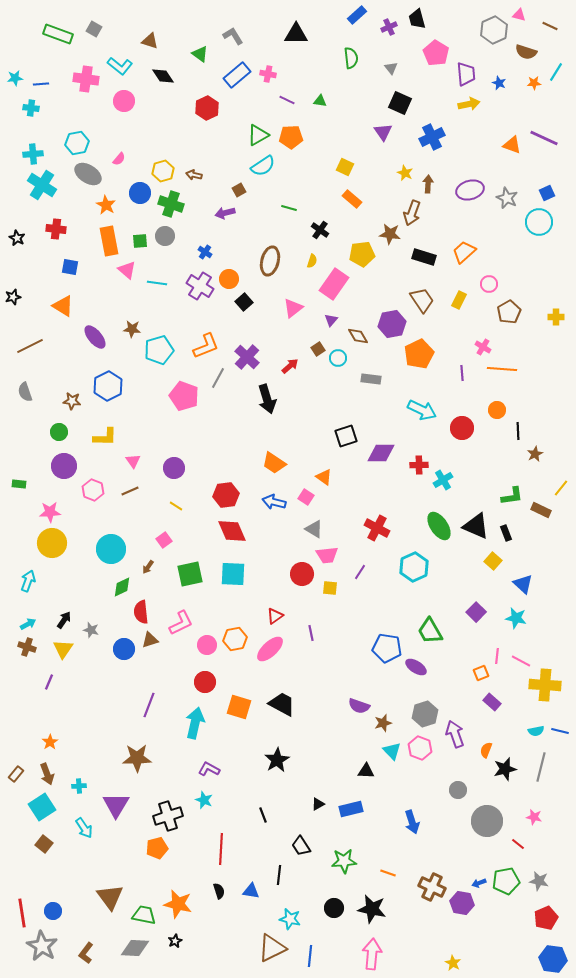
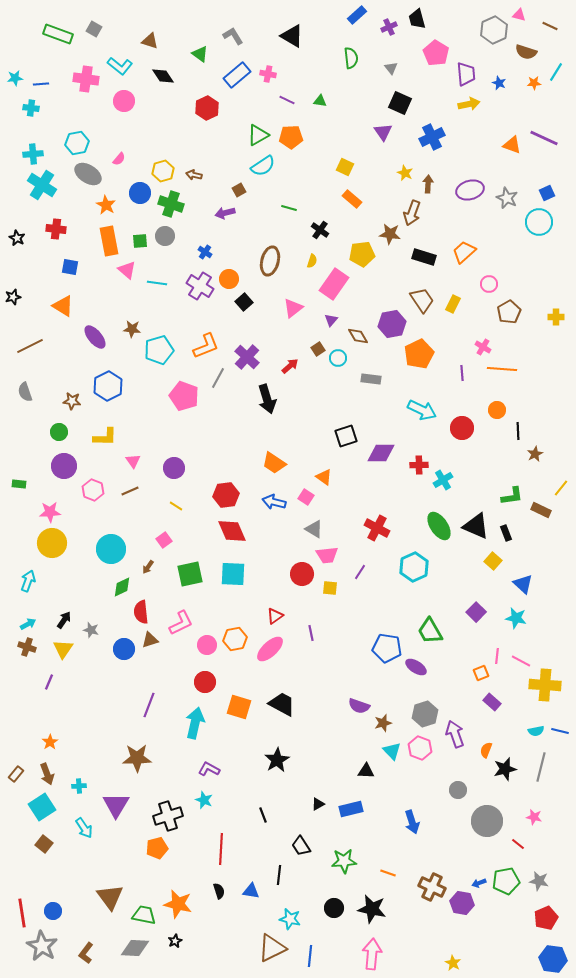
black triangle at (296, 34): moved 4 px left, 2 px down; rotated 30 degrees clockwise
yellow rectangle at (459, 300): moved 6 px left, 4 px down
